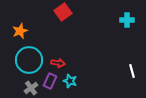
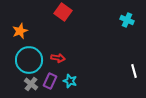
red square: rotated 18 degrees counterclockwise
cyan cross: rotated 24 degrees clockwise
red arrow: moved 5 px up
white line: moved 2 px right
gray cross: moved 4 px up; rotated 16 degrees counterclockwise
